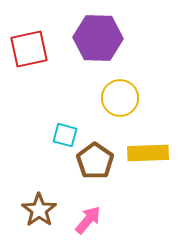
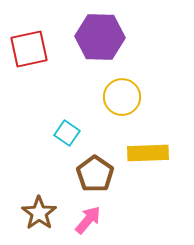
purple hexagon: moved 2 px right, 1 px up
yellow circle: moved 2 px right, 1 px up
cyan square: moved 2 px right, 2 px up; rotated 20 degrees clockwise
brown pentagon: moved 13 px down
brown star: moved 3 px down
